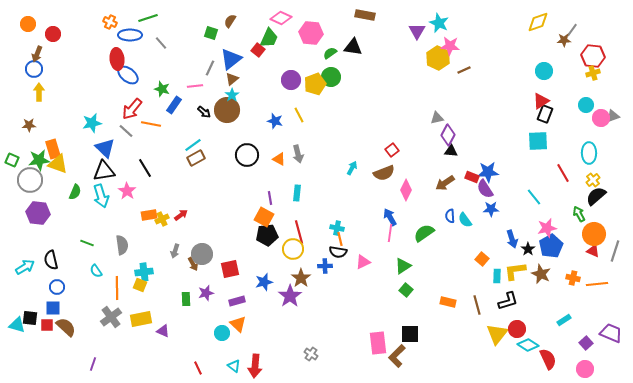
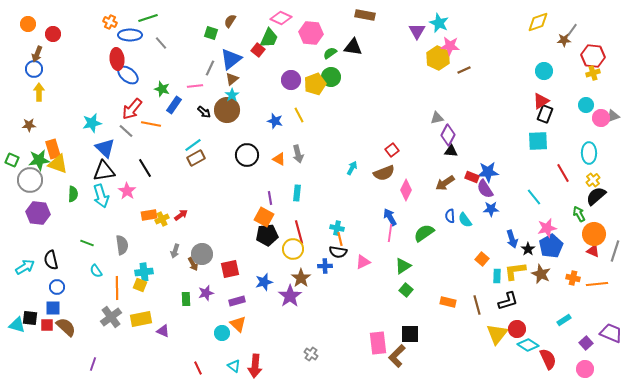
green semicircle at (75, 192): moved 2 px left, 2 px down; rotated 21 degrees counterclockwise
